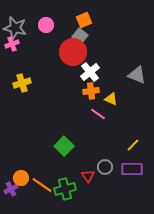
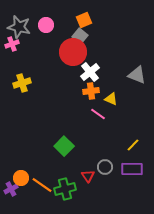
gray star: moved 4 px right, 1 px up
